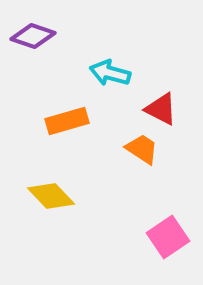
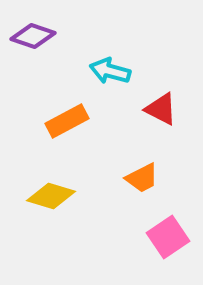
cyan arrow: moved 2 px up
orange rectangle: rotated 12 degrees counterclockwise
orange trapezoid: moved 29 px down; rotated 120 degrees clockwise
yellow diamond: rotated 30 degrees counterclockwise
